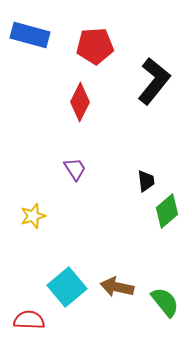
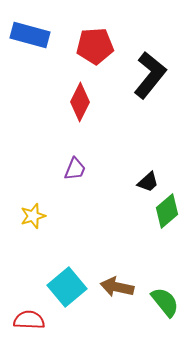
black L-shape: moved 4 px left, 6 px up
purple trapezoid: rotated 55 degrees clockwise
black trapezoid: moved 2 px right, 1 px down; rotated 55 degrees clockwise
